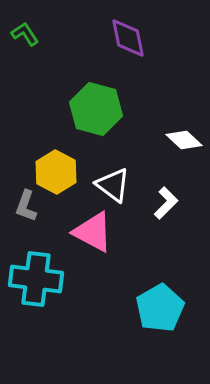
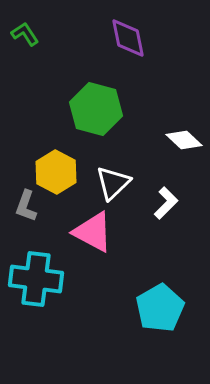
white triangle: moved 2 px up; rotated 39 degrees clockwise
